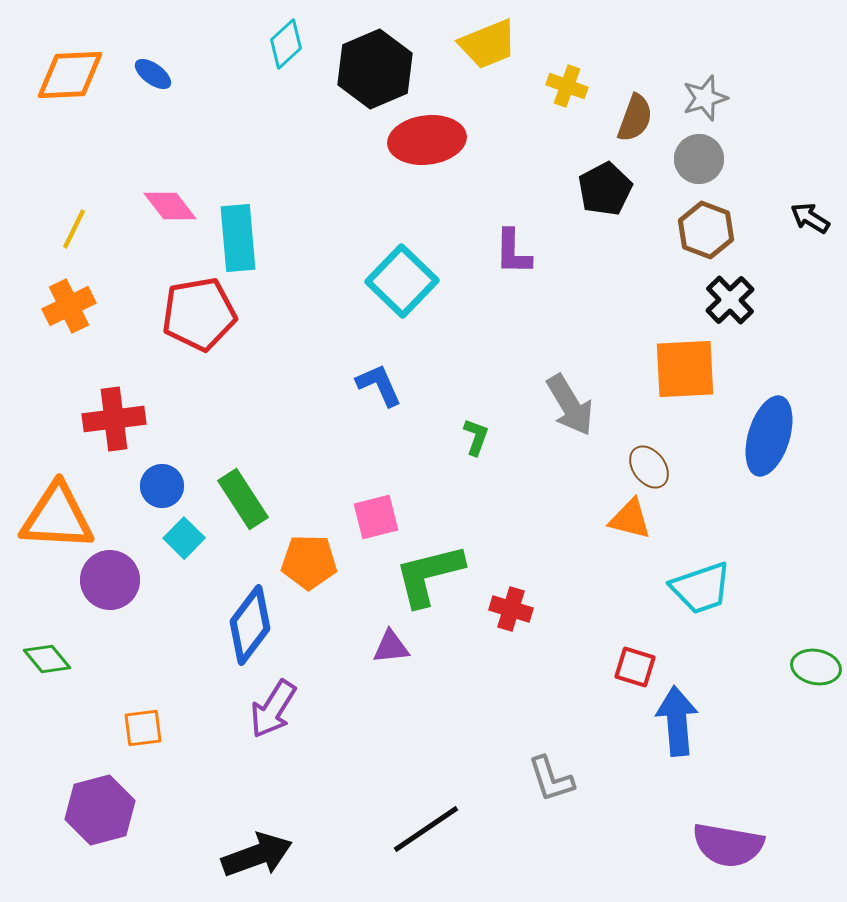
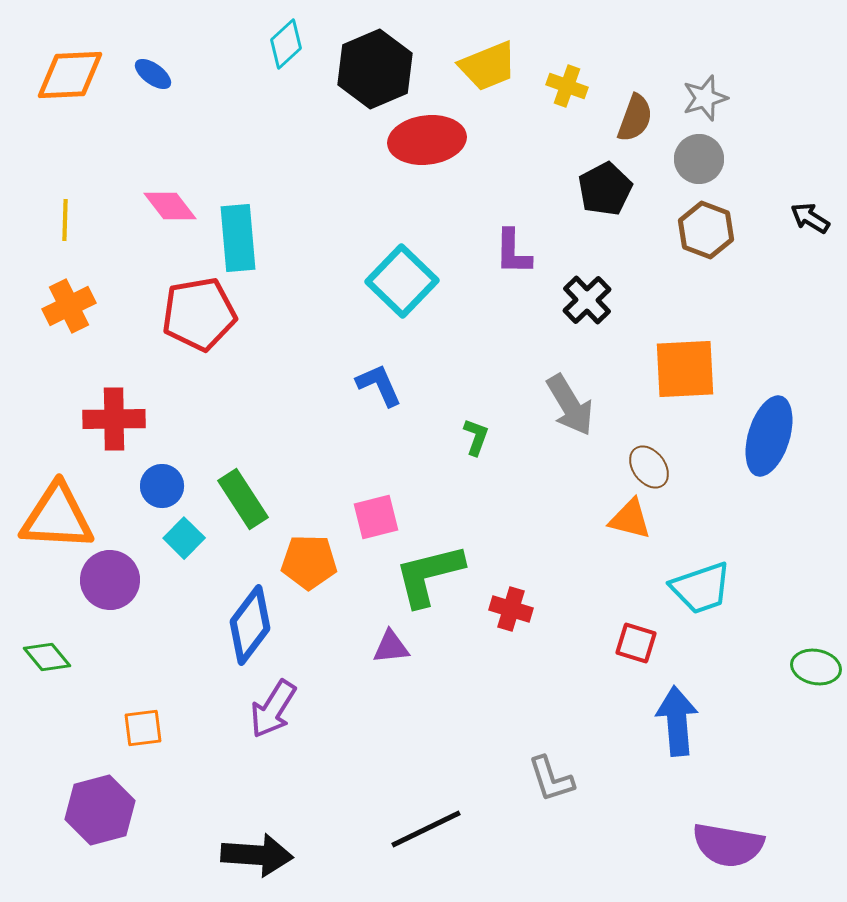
yellow trapezoid at (488, 44): moved 22 px down
yellow line at (74, 229): moved 9 px left, 9 px up; rotated 24 degrees counterclockwise
black cross at (730, 300): moved 143 px left
red cross at (114, 419): rotated 6 degrees clockwise
green diamond at (47, 659): moved 2 px up
red square at (635, 667): moved 1 px right, 24 px up
black line at (426, 829): rotated 8 degrees clockwise
black arrow at (257, 855): rotated 24 degrees clockwise
